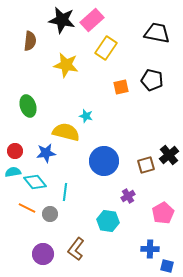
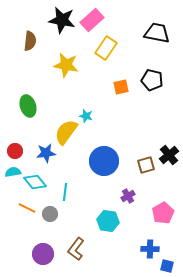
yellow semicircle: rotated 68 degrees counterclockwise
